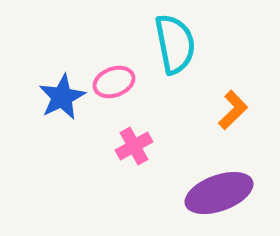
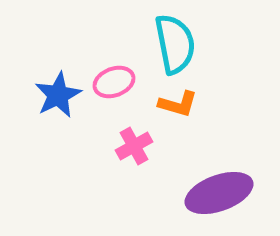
blue star: moved 4 px left, 2 px up
orange L-shape: moved 55 px left, 6 px up; rotated 60 degrees clockwise
